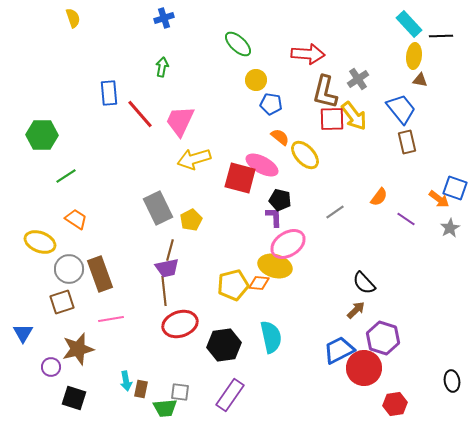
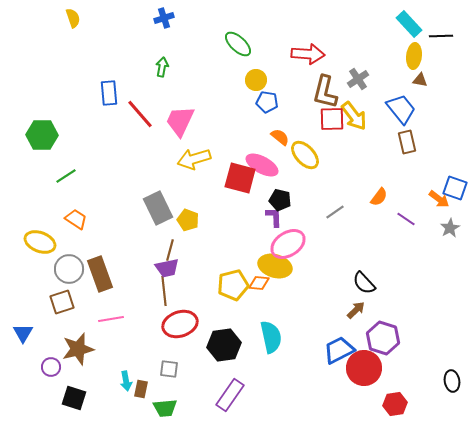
blue pentagon at (271, 104): moved 4 px left, 2 px up
yellow pentagon at (191, 220): moved 3 px left; rotated 25 degrees counterclockwise
gray square at (180, 392): moved 11 px left, 23 px up
